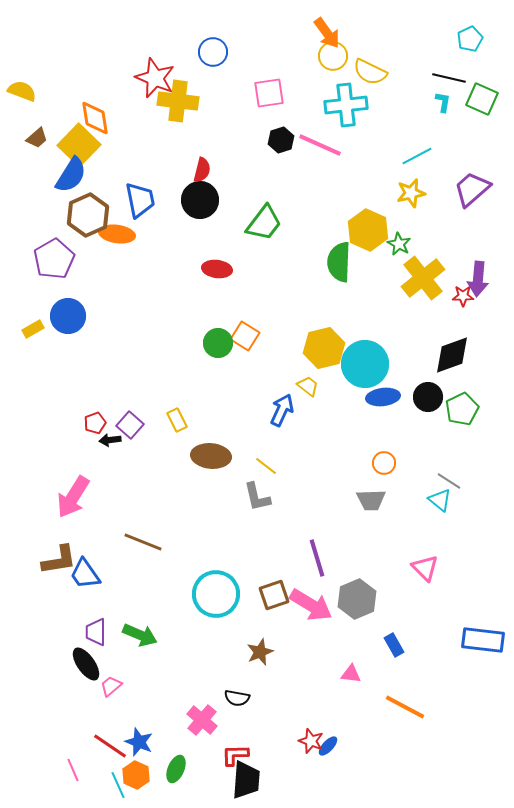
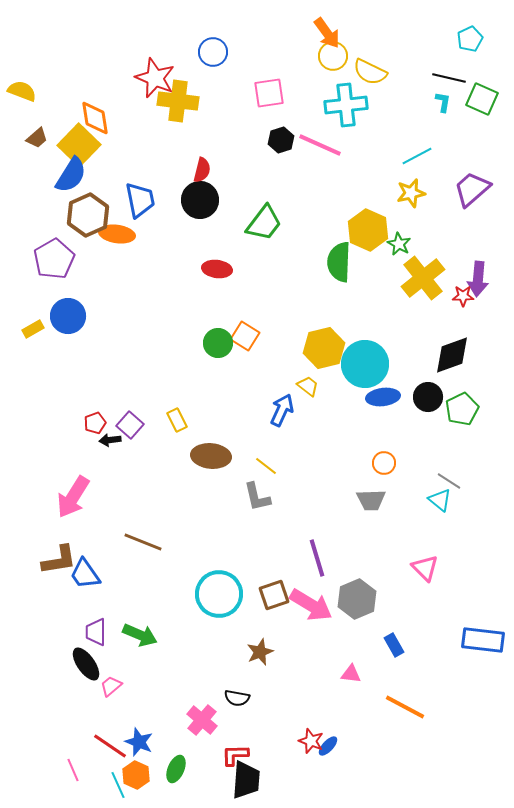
cyan circle at (216, 594): moved 3 px right
